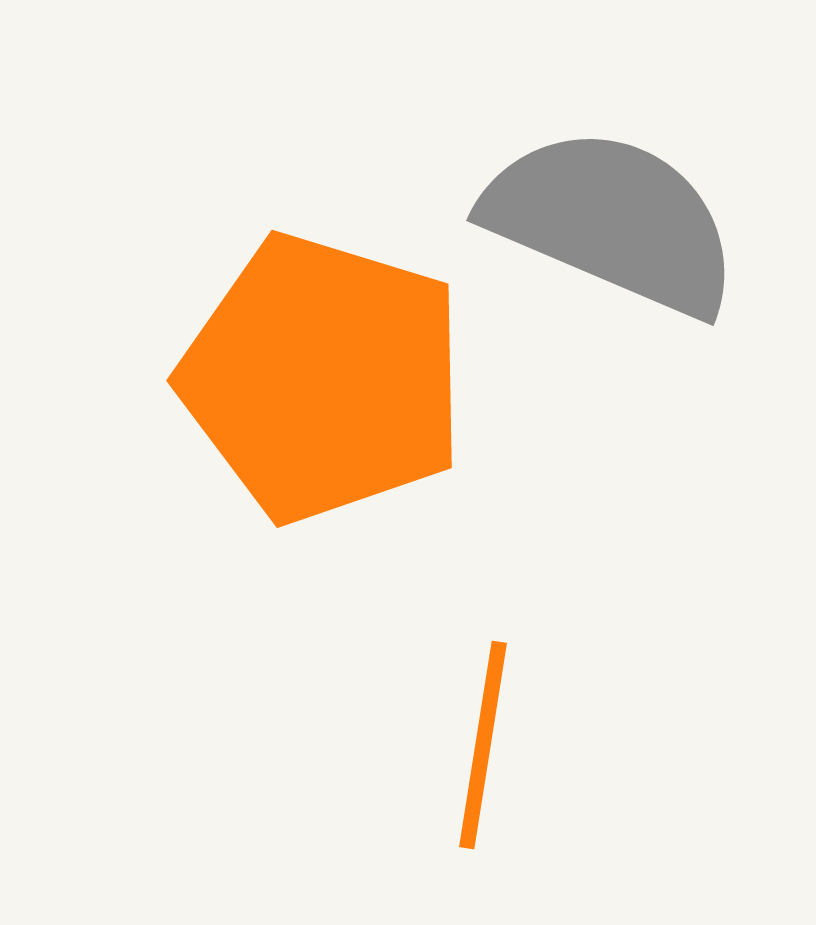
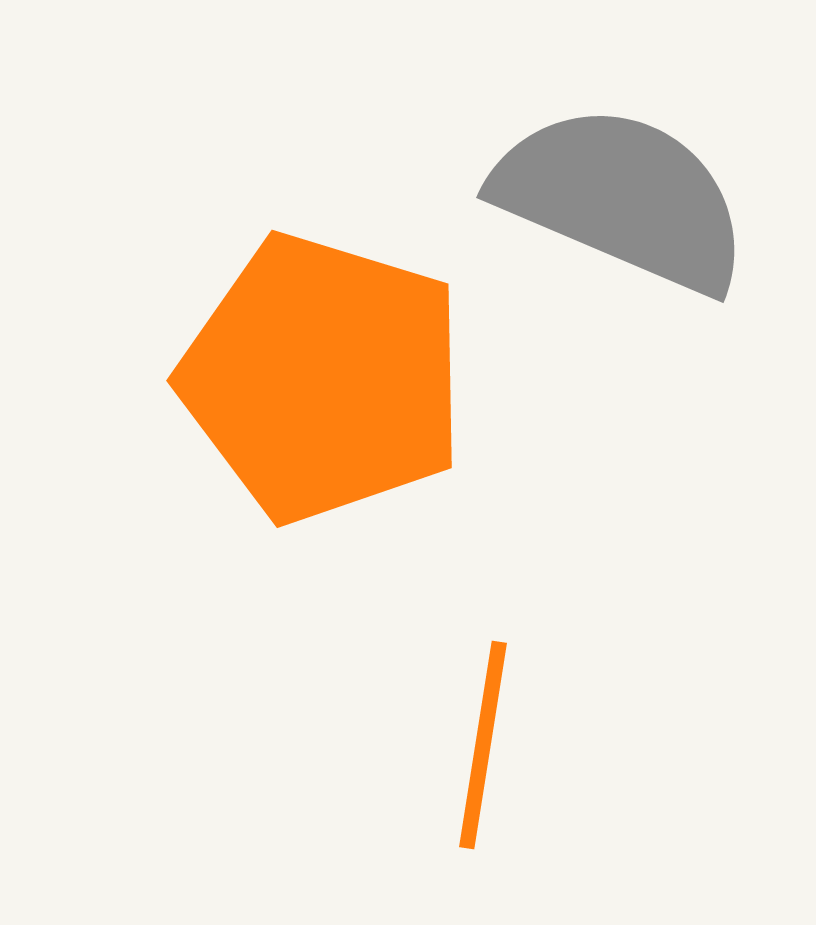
gray semicircle: moved 10 px right, 23 px up
